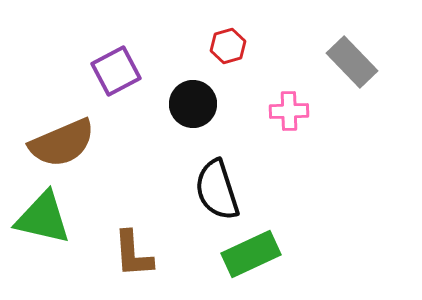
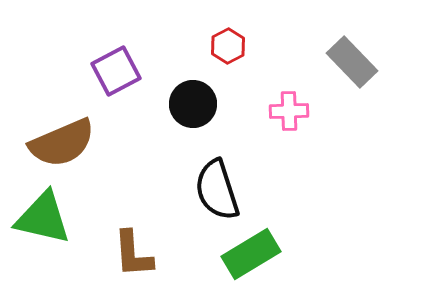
red hexagon: rotated 12 degrees counterclockwise
green rectangle: rotated 6 degrees counterclockwise
